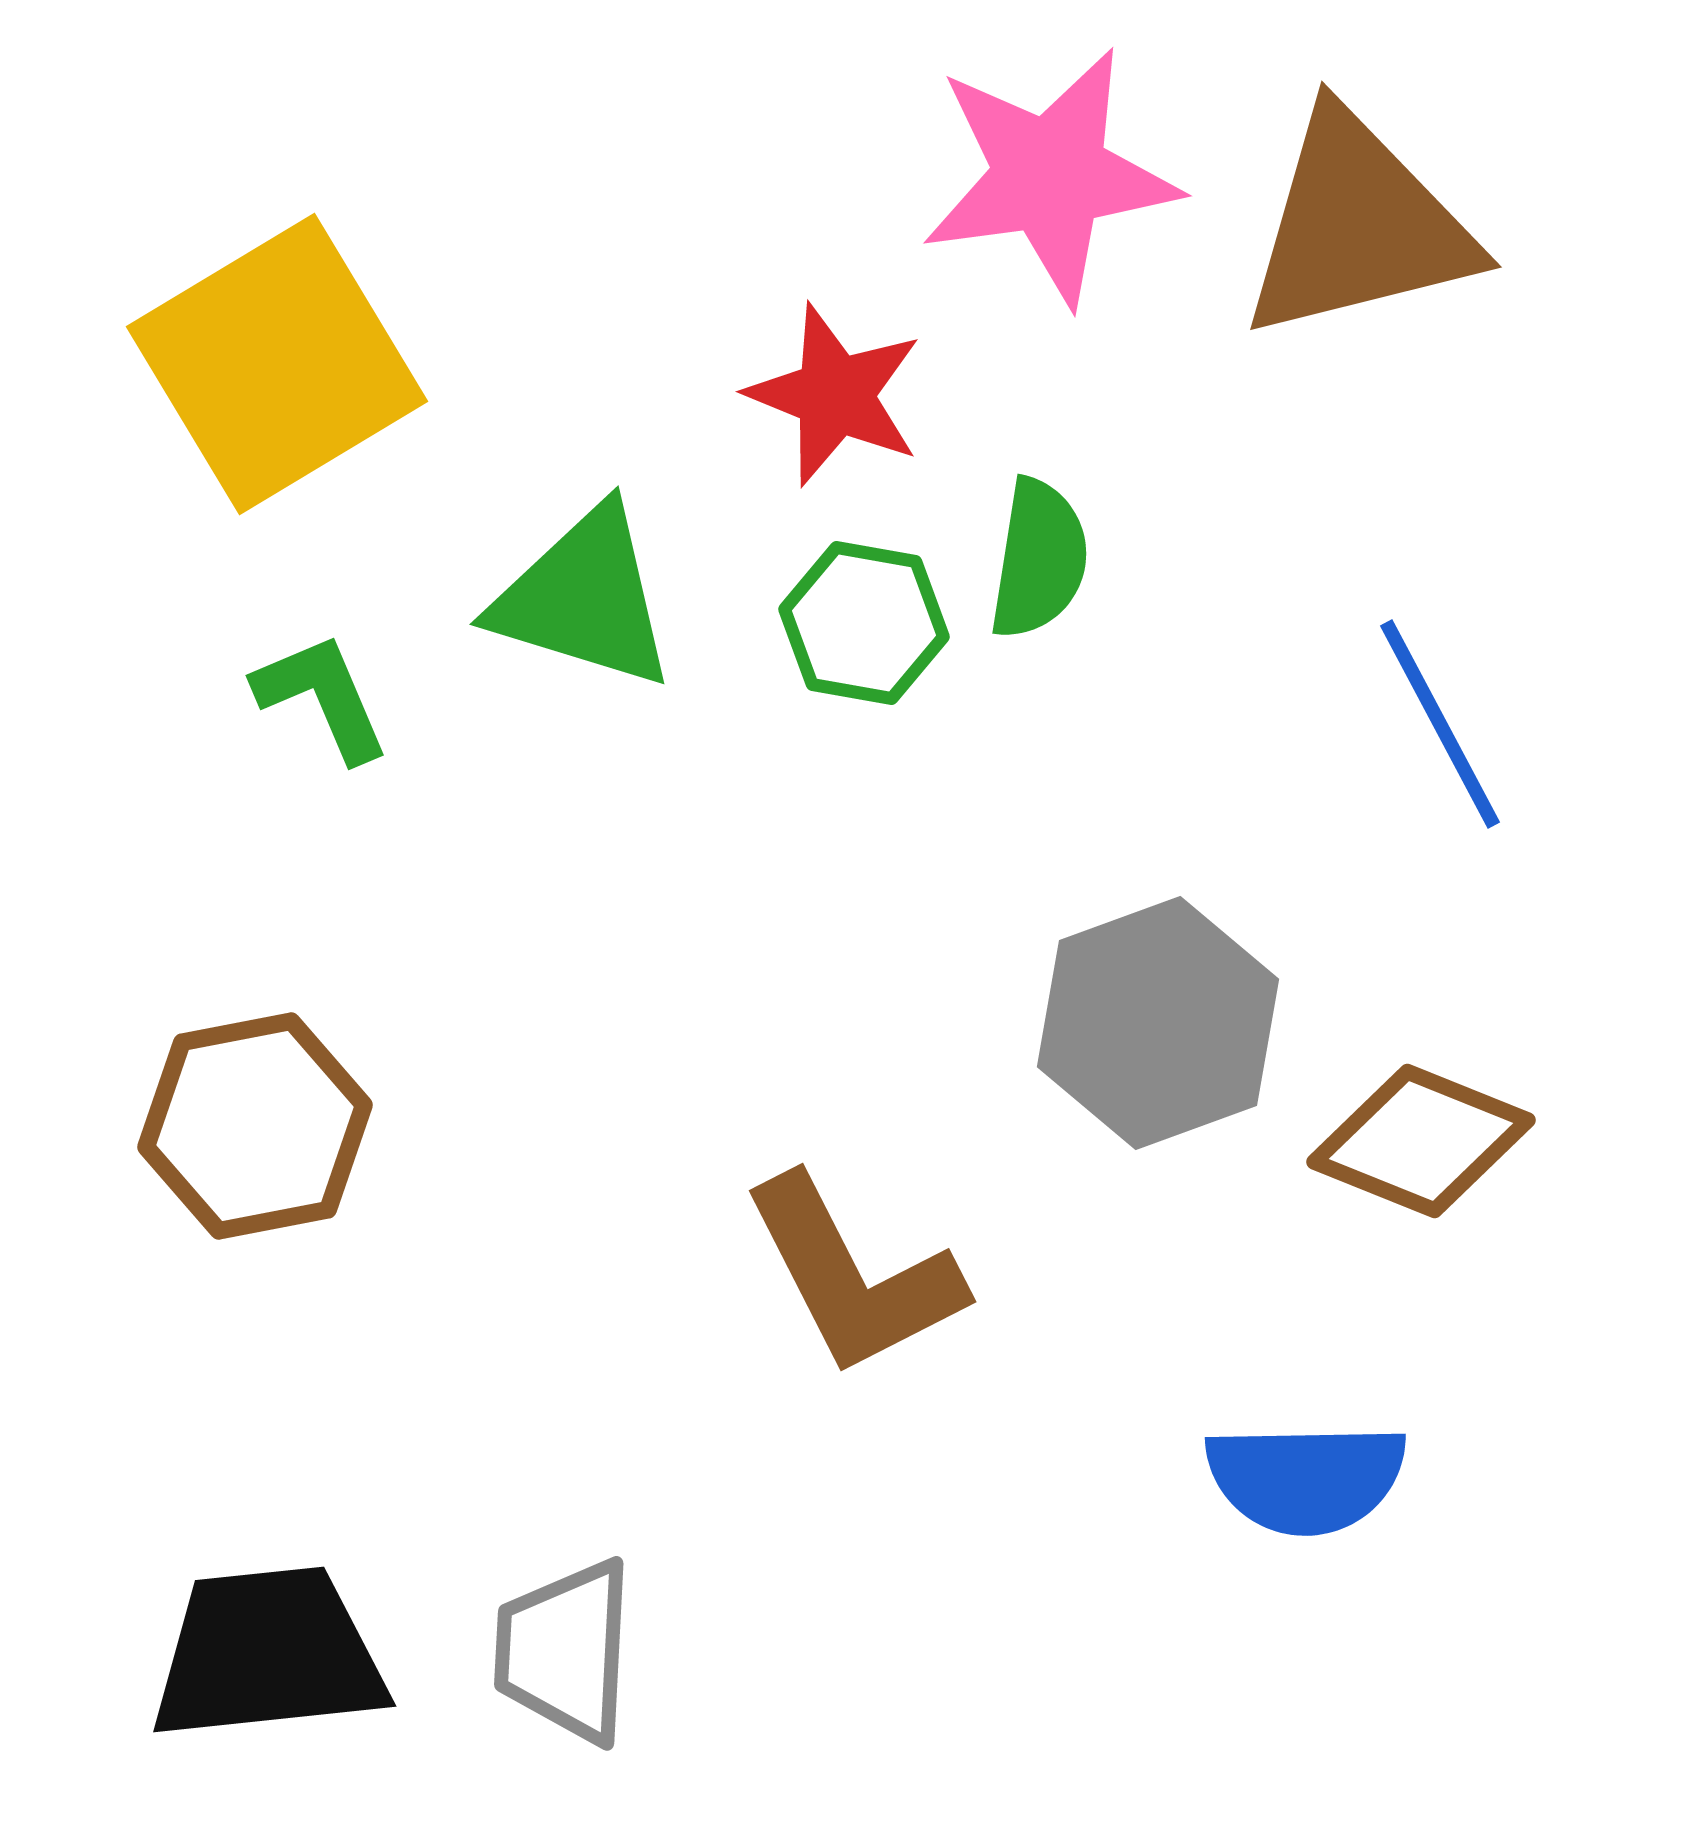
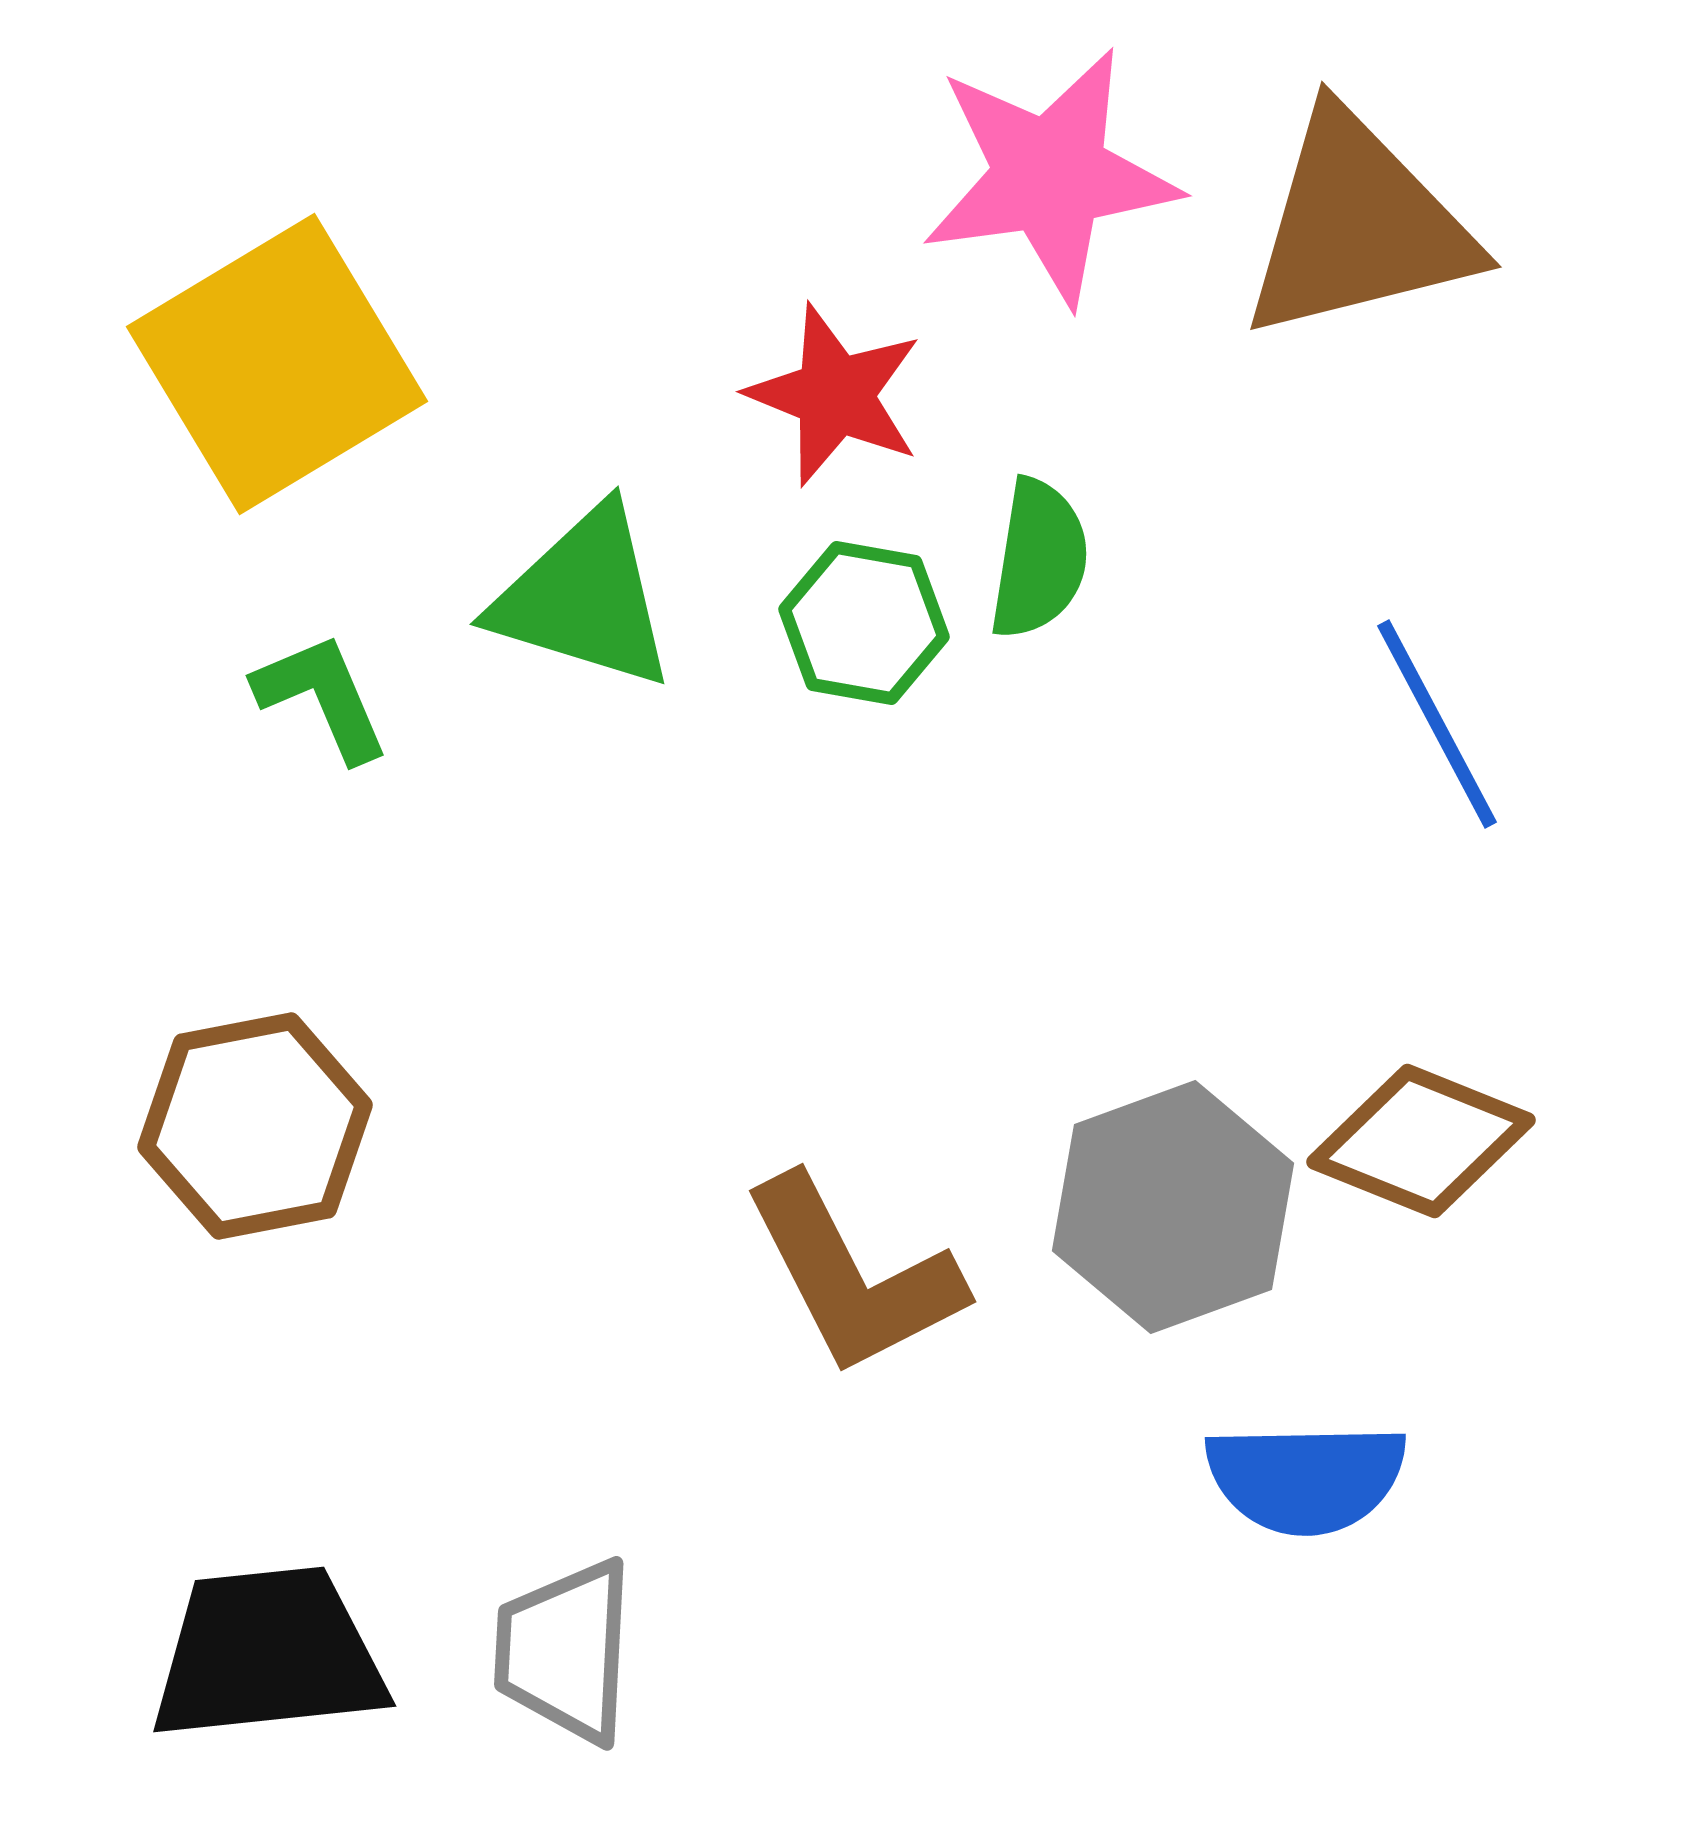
blue line: moved 3 px left
gray hexagon: moved 15 px right, 184 px down
